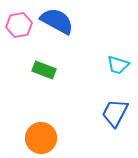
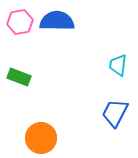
blue semicircle: rotated 28 degrees counterclockwise
pink hexagon: moved 1 px right, 3 px up
cyan trapezoid: rotated 80 degrees clockwise
green rectangle: moved 25 px left, 7 px down
